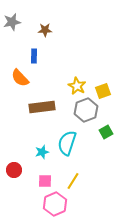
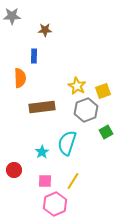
gray star: moved 6 px up; rotated 12 degrees clockwise
orange semicircle: rotated 138 degrees counterclockwise
cyan star: rotated 16 degrees counterclockwise
